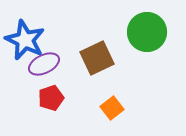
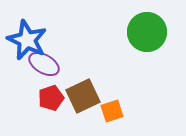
blue star: moved 2 px right
brown square: moved 14 px left, 38 px down
purple ellipse: rotated 56 degrees clockwise
orange square: moved 3 px down; rotated 20 degrees clockwise
